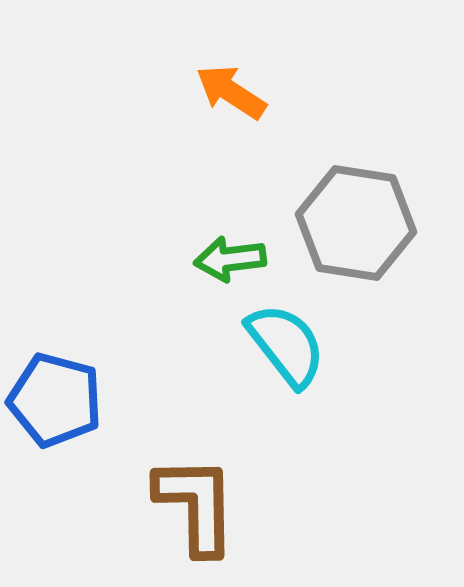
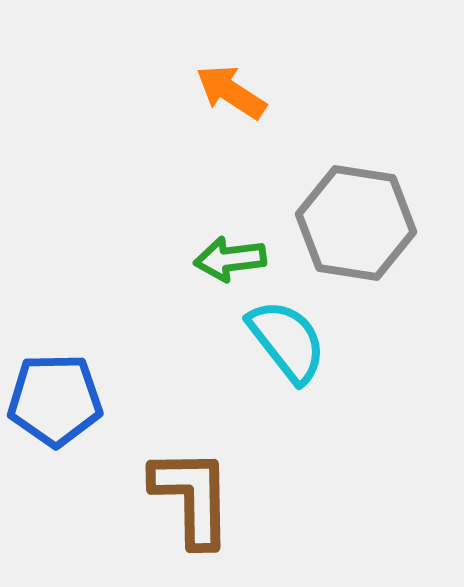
cyan semicircle: moved 1 px right, 4 px up
blue pentagon: rotated 16 degrees counterclockwise
brown L-shape: moved 4 px left, 8 px up
